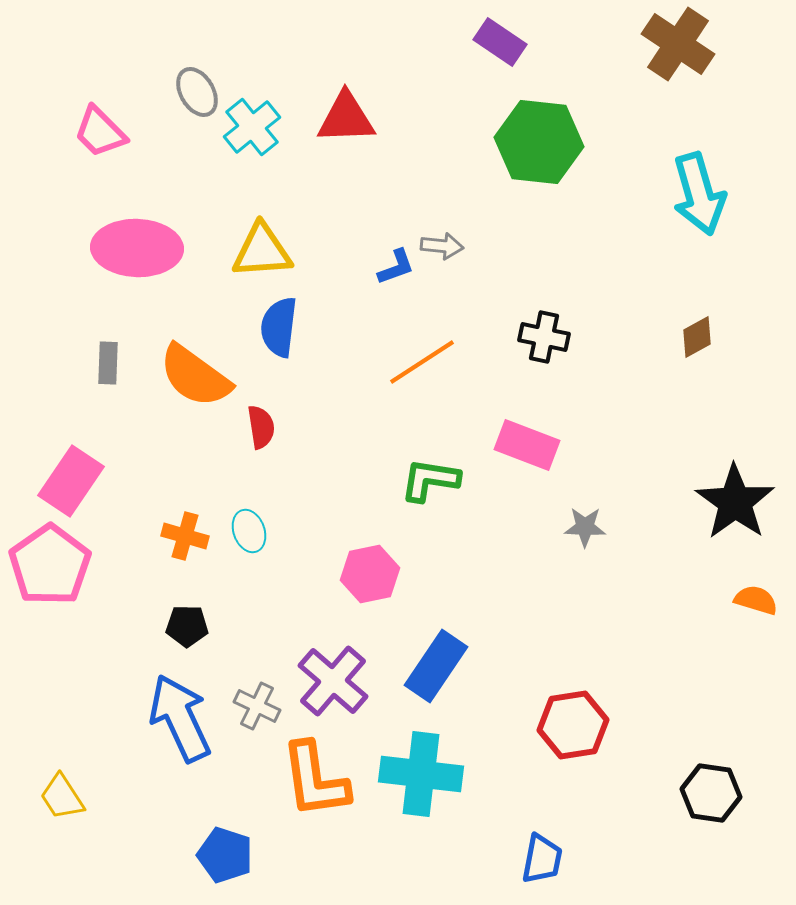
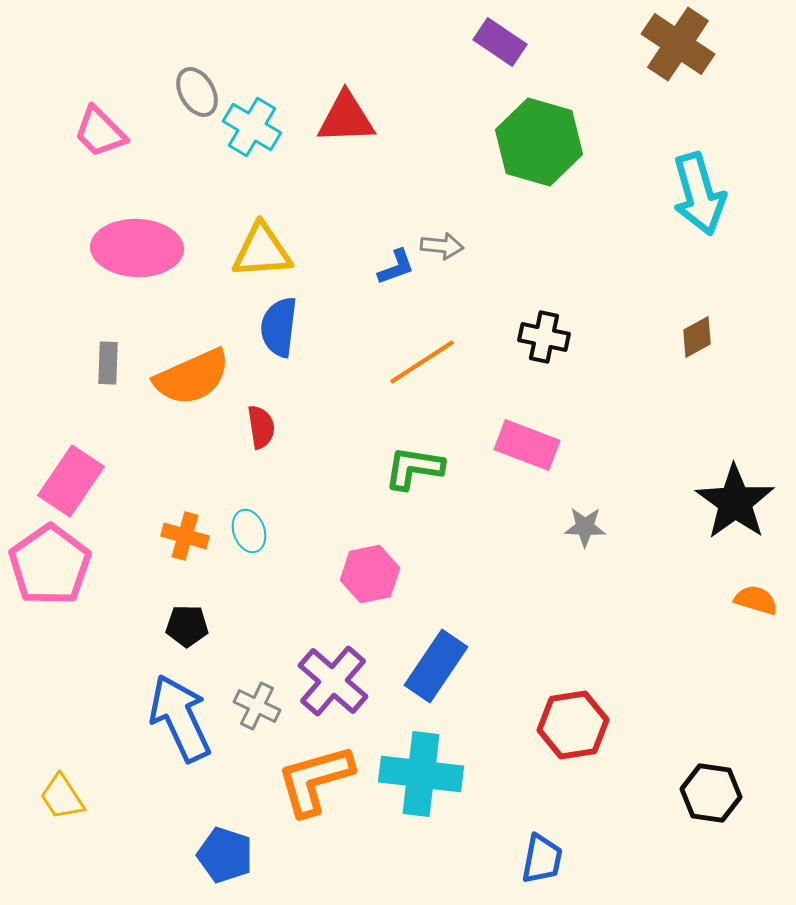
cyan cross at (252, 127): rotated 20 degrees counterclockwise
green hexagon at (539, 142): rotated 10 degrees clockwise
orange semicircle at (195, 376): moved 3 px left, 1 px down; rotated 60 degrees counterclockwise
green L-shape at (430, 480): moved 16 px left, 12 px up
orange L-shape at (315, 780): rotated 82 degrees clockwise
